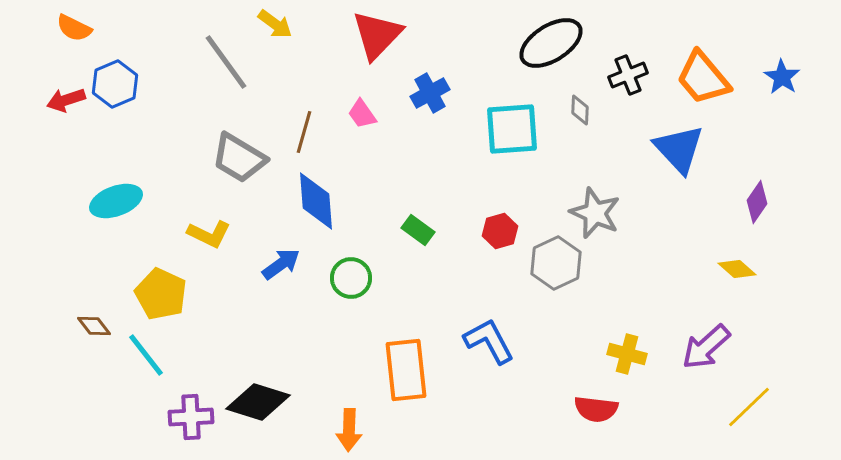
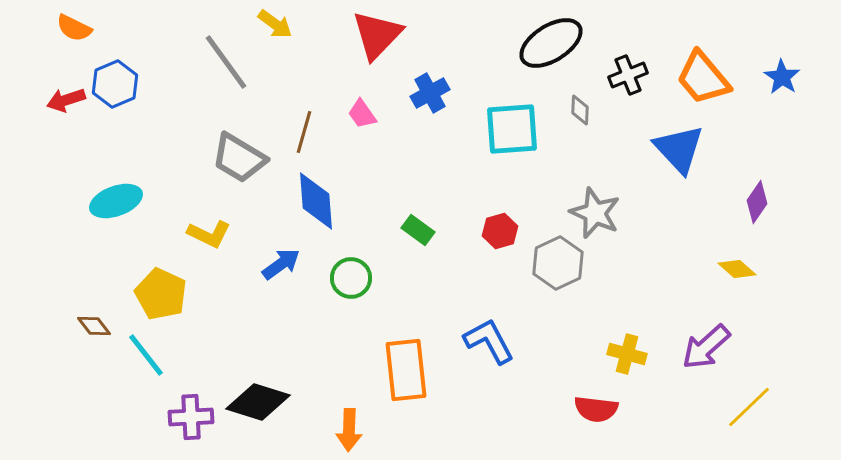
gray hexagon: moved 2 px right
